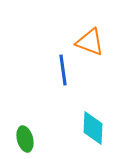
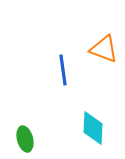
orange triangle: moved 14 px right, 7 px down
